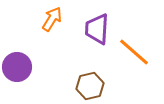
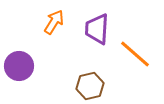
orange arrow: moved 2 px right, 3 px down
orange line: moved 1 px right, 2 px down
purple circle: moved 2 px right, 1 px up
